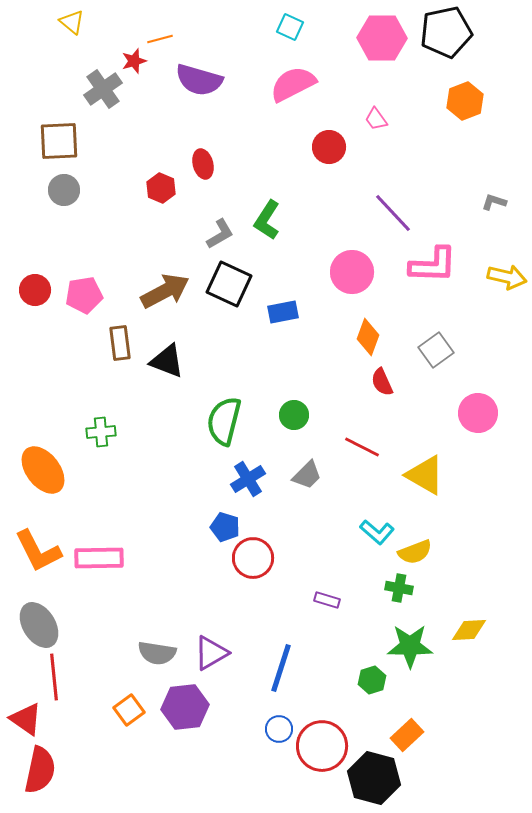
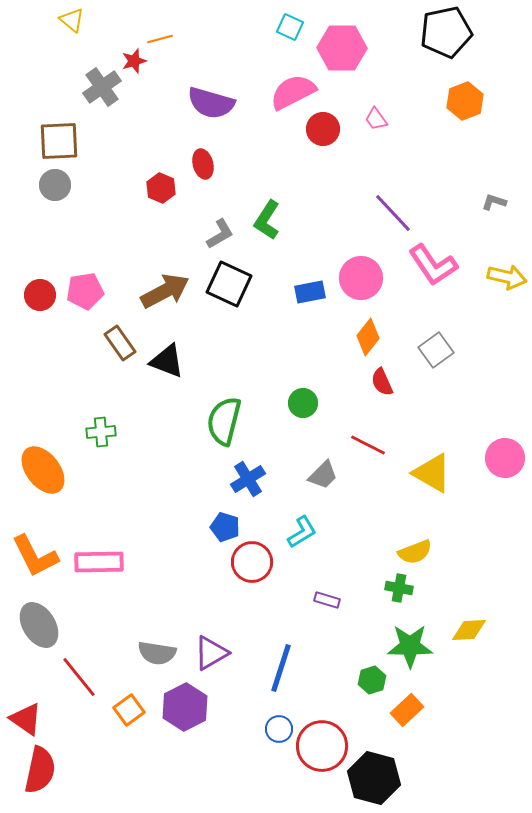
yellow triangle at (72, 22): moved 2 px up
pink hexagon at (382, 38): moved 40 px left, 10 px down
purple semicircle at (199, 80): moved 12 px right, 23 px down
pink semicircle at (293, 84): moved 8 px down
gray cross at (103, 89): moved 1 px left, 2 px up
red circle at (329, 147): moved 6 px left, 18 px up
gray circle at (64, 190): moved 9 px left, 5 px up
pink L-shape at (433, 265): rotated 54 degrees clockwise
pink circle at (352, 272): moved 9 px right, 6 px down
red circle at (35, 290): moved 5 px right, 5 px down
pink pentagon at (84, 295): moved 1 px right, 4 px up
blue rectangle at (283, 312): moved 27 px right, 20 px up
orange diamond at (368, 337): rotated 18 degrees clockwise
brown rectangle at (120, 343): rotated 28 degrees counterclockwise
pink circle at (478, 413): moved 27 px right, 45 px down
green circle at (294, 415): moved 9 px right, 12 px up
red line at (362, 447): moved 6 px right, 2 px up
gray trapezoid at (307, 475): moved 16 px right
yellow triangle at (425, 475): moved 7 px right, 2 px up
cyan L-shape at (377, 532): moved 75 px left; rotated 72 degrees counterclockwise
orange L-shape at (38, 551): moved 3 px left, 5 px down
pink rectangle at (99, 558): moved 4 px down
red circle at (253, 558): moved 1 px left, 4 px down
red line at (54, 677): moved 25 px right; rotated 33 degrees counterclockwise
purple hexagon at (185, 707): rotated 21 degrees counterclockwise
orange rectangle at (407, 735): moved 25 px up
